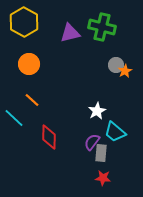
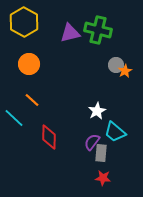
green cross: moved 4 px left, 3 px down
